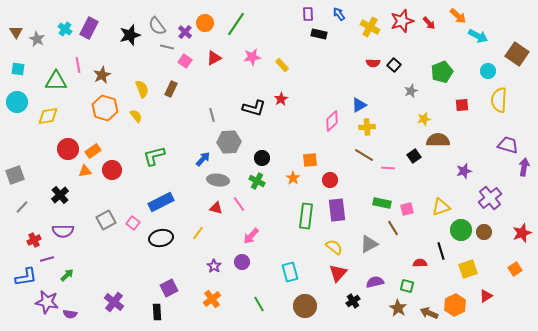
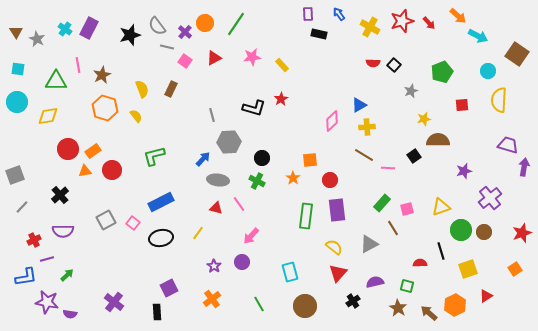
green rectangle at (382, 203): rotated 60 degrees counterclockwise
brown arrow at (429, 313): rotated 18 degrees clockwise
